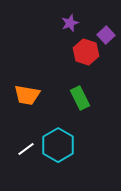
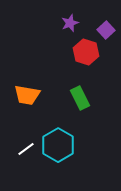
purple square: moved 5 px up
